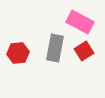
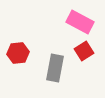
gray rectangle: moved 20 px down
